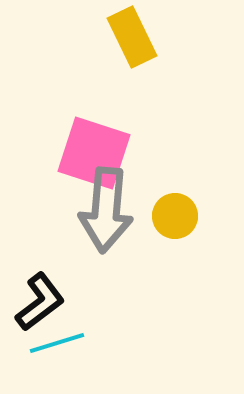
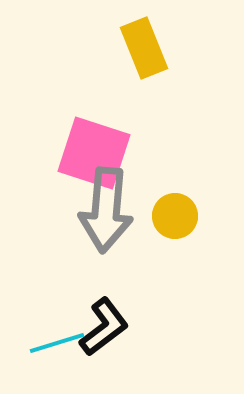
yellow rectangle: moved 12 px right, 11 px down; rotated 4 degrees clockwise
black L-shape: moved 64 px right, 25 px down
